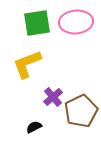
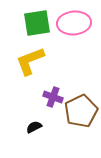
pink ellipse: moved 2 px left, 1 px down
yellow L-shape: moved 3 px right, 3 px up
purple cross: rotated 30 degrees counterclockwise
